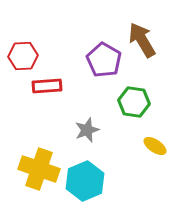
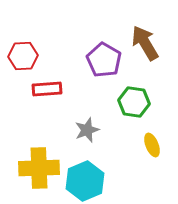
brown arrow: moved 3 px right, 3 px down
red rectangle: moved 3 px down
yellow ellipse: moved 3 px left, 1 px up; rotated 35 degrees clockwise
yellow cross: moved 1 px up; rotated 21 degrees counterclockwise
